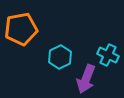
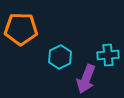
orange pentagon: rotated 12 degrees clockwise
cyan cross: rotated 30 degrees counterclockwise
